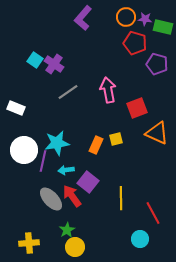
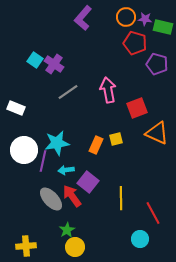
yellow cross: moved 3 px left, 3 px down
